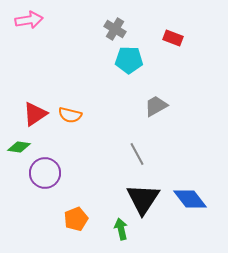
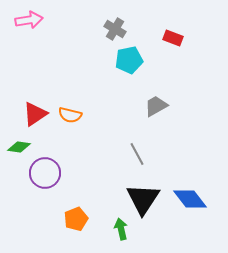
cyan pentagon: rotated 12 degrees counterclockwise
